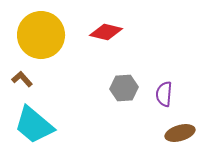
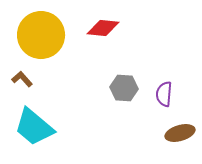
red diamond: moved 3 px left, 4 px up; rotated 8 degrees counterclockwise
gray hexagon: rotated 8 degrees clockwise
cyan trapezoid: moved 2 px down
